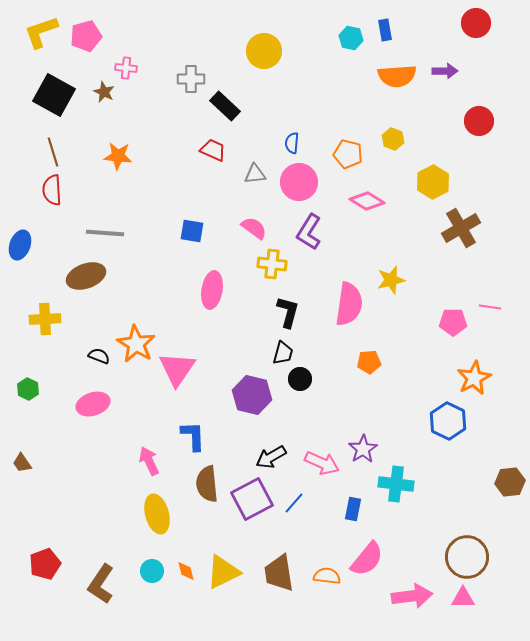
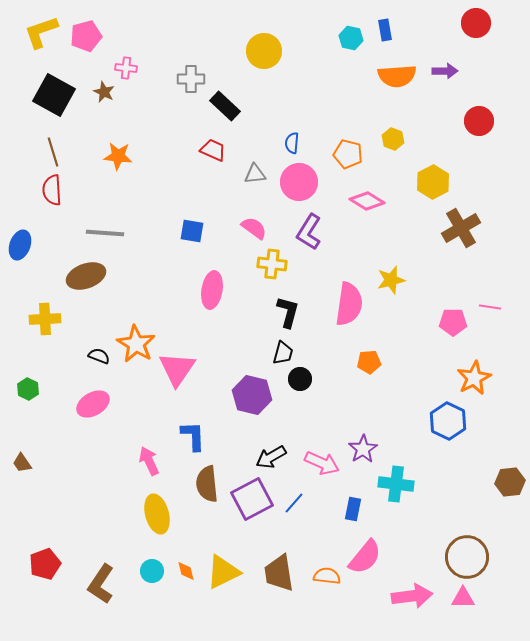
pink ellipse at (93, 404): rotated 12 degrees counterclockwise
pink semicircle at (367, 559): moved 2 px left, 2 px up
